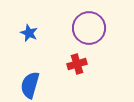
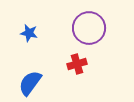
blue star: rotated 12 degrees counterclockwise
blue semicircle: moved 2 px up; rotated 20 degrees clockwise
